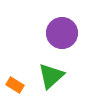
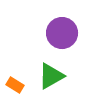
green triangle: rotated 12 degrees clockwise
